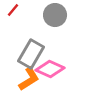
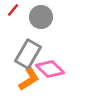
gray circle: moved 14 px left, 2 px down
gray rectangle: moved 3 px left
pink diamond: rotated 20 degrees clockwise
